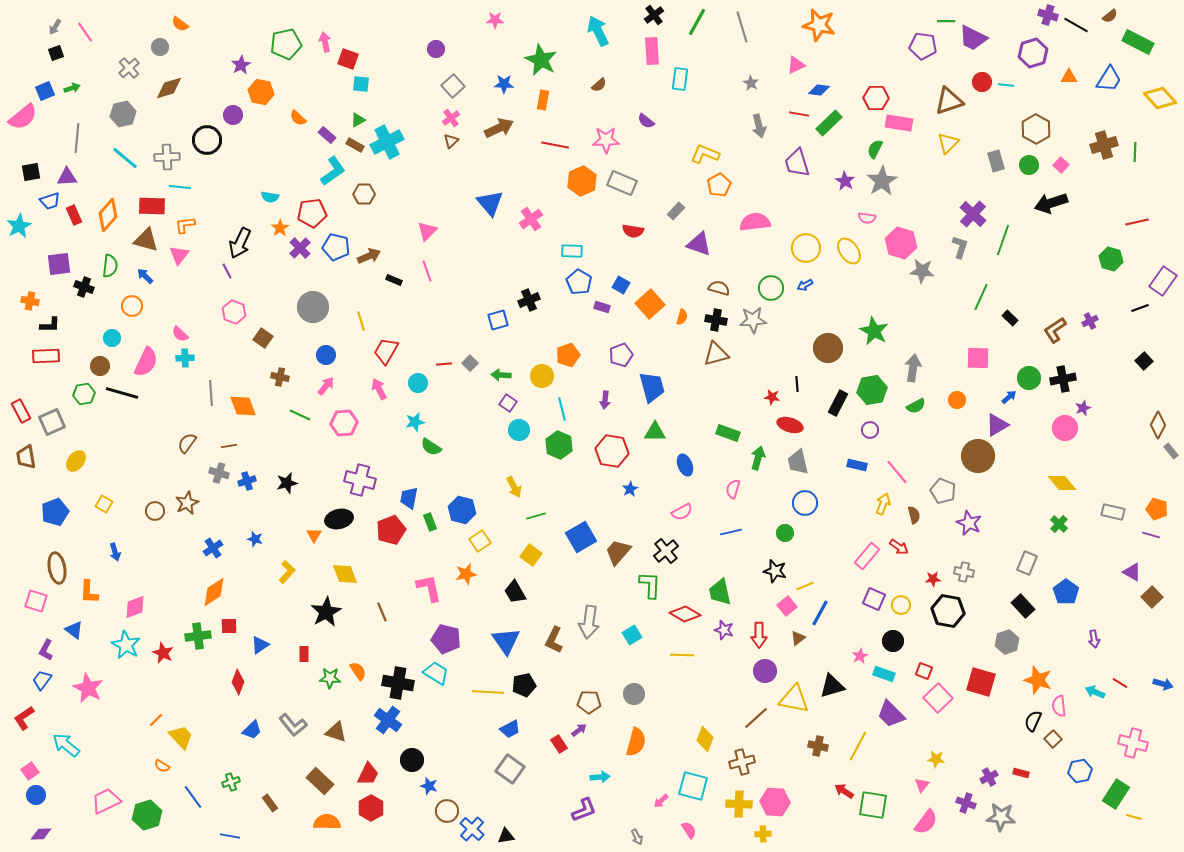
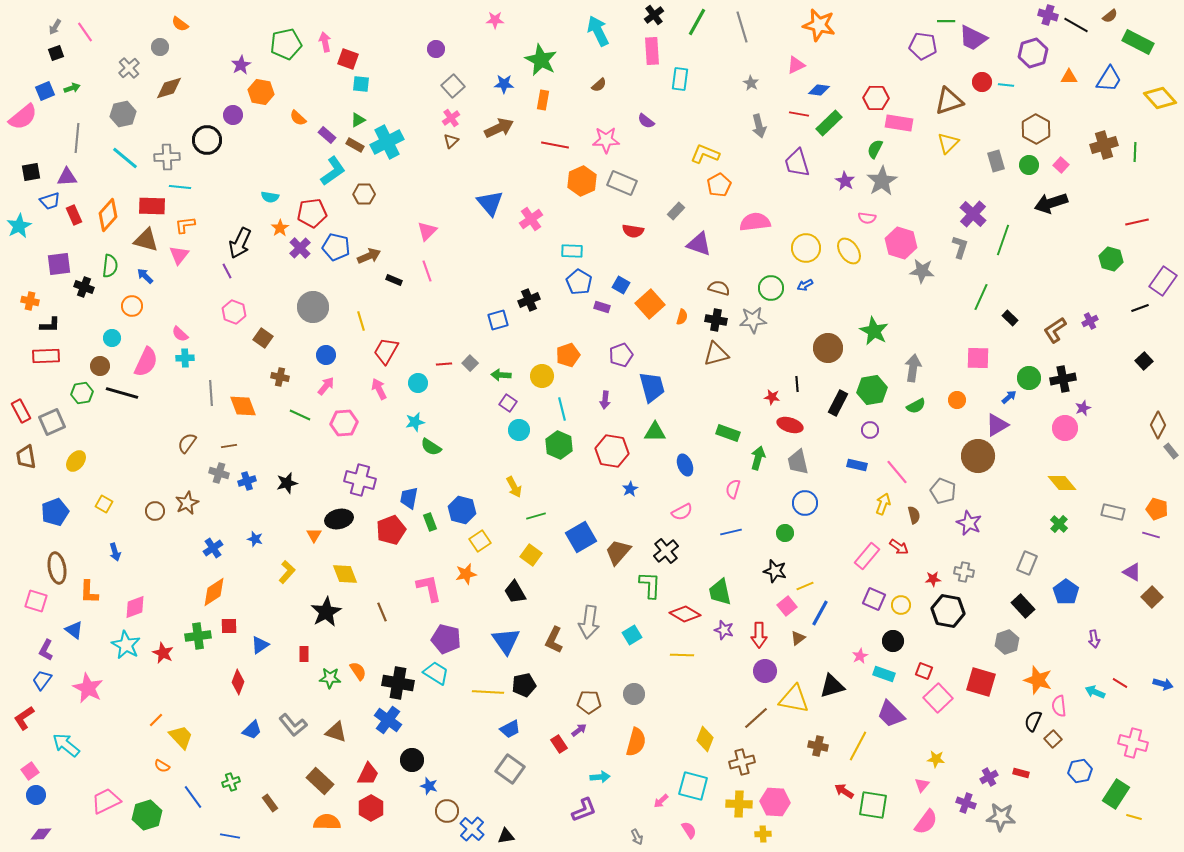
green hexagon at (84, 394): moved 2 px left, 1 px up
